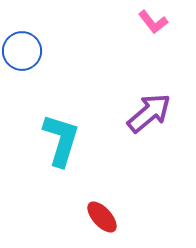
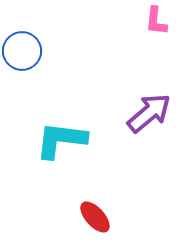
pink L-shape: moved 3 px right, 1 px up; rotated 44 degrees clockwise
cyan L-shape: rotated 100 degrees counterclockwise
red ellipse: moved 7 px left
